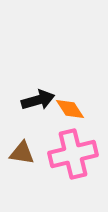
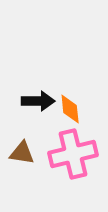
black arrow: moved 1 px down; rotated 16 degrees clockwise
orange diamond: rotated 28 degrees clockwise
